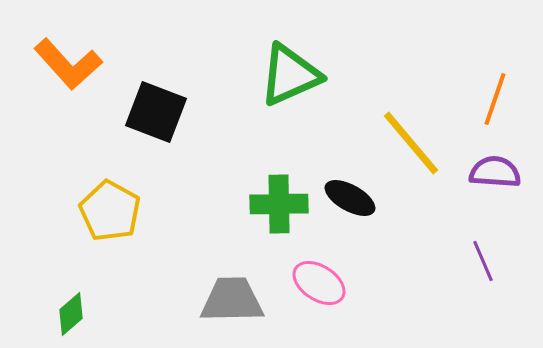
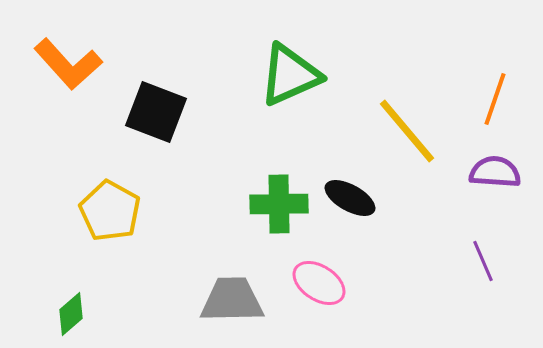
yellow line: moved 4 px left, 12 px up
